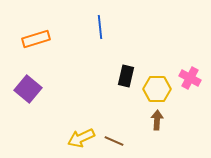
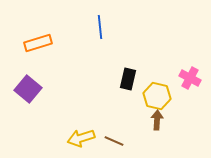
orange rectangle: moved 2 px right, 4 px down
black rectangle: moved 2 px right, 3 px down
yellow hexagon: moved 7 px down; rotated 12 degrees clockwise
yellow arrow: rotated 8 degrees clockwise
